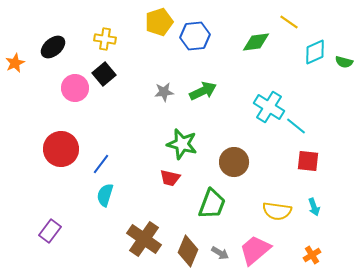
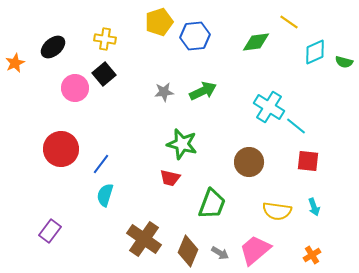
brown circle: moved 15 px right
